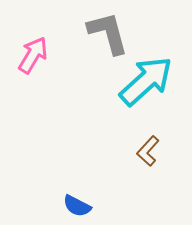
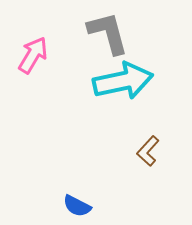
cyan arrow: moved 23 px left; rotated 30 degrees clockwise
